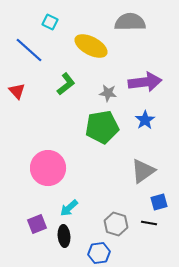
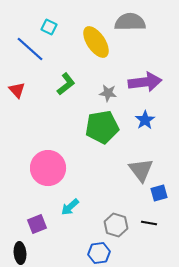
cyan square: moved 1 px left, 5 px down
yellow ellipse: moved 5 px right, 4 px up; rotated 28 degrees clockwise
blue line: moved 1 px right, 1 px up
red triangle: moved 1 px up
gray triangle: moved 2 px left, 1 px up; rotated 32 degrees counterclockwise
blue square: moved 9 px up
cyan arrow: moved 1 px right, 1 px up
gray hexagon: moved 1 px down
black ellipse: moved 44 px left, 17 px down
